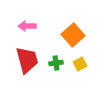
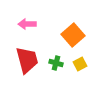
pink arrow: moved 2 px up
green cross: rotated 24 degrees clockwise
